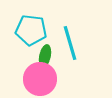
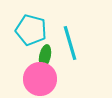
cyan pentagon: rotated 8 degrees clockwise
